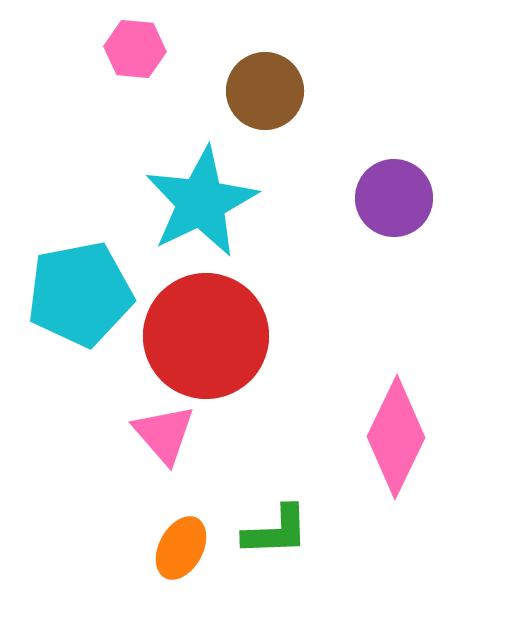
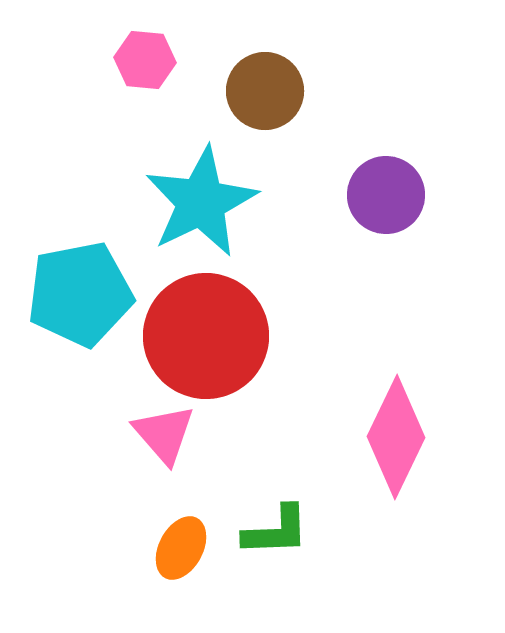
pink hexagon: moved 10 px right, 11 px down
purple circle: moved 8 px left, 3 px up
